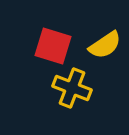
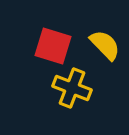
yellow semicircle: rotated 100 degrees counterclockwise
